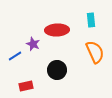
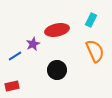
cyan rectangle: rotated 32 degrees clockwise
red ellipse: rotated 10 degrees counterclockwise
purple star: rotated 24 degrees clockwise
orange semicircle: moved 1 px up
red rectangle: moved 14 px left
